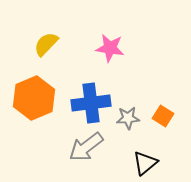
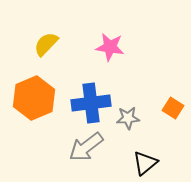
pink star: moved 1 px up
orange square: moved 10 px right, 8 px up
